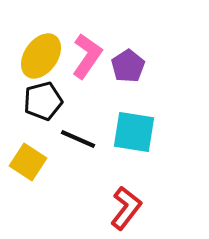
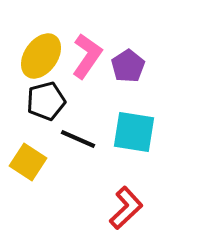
black pentagon: moved 3 px right
red L-shape: rotated 9 degrees clockwise
